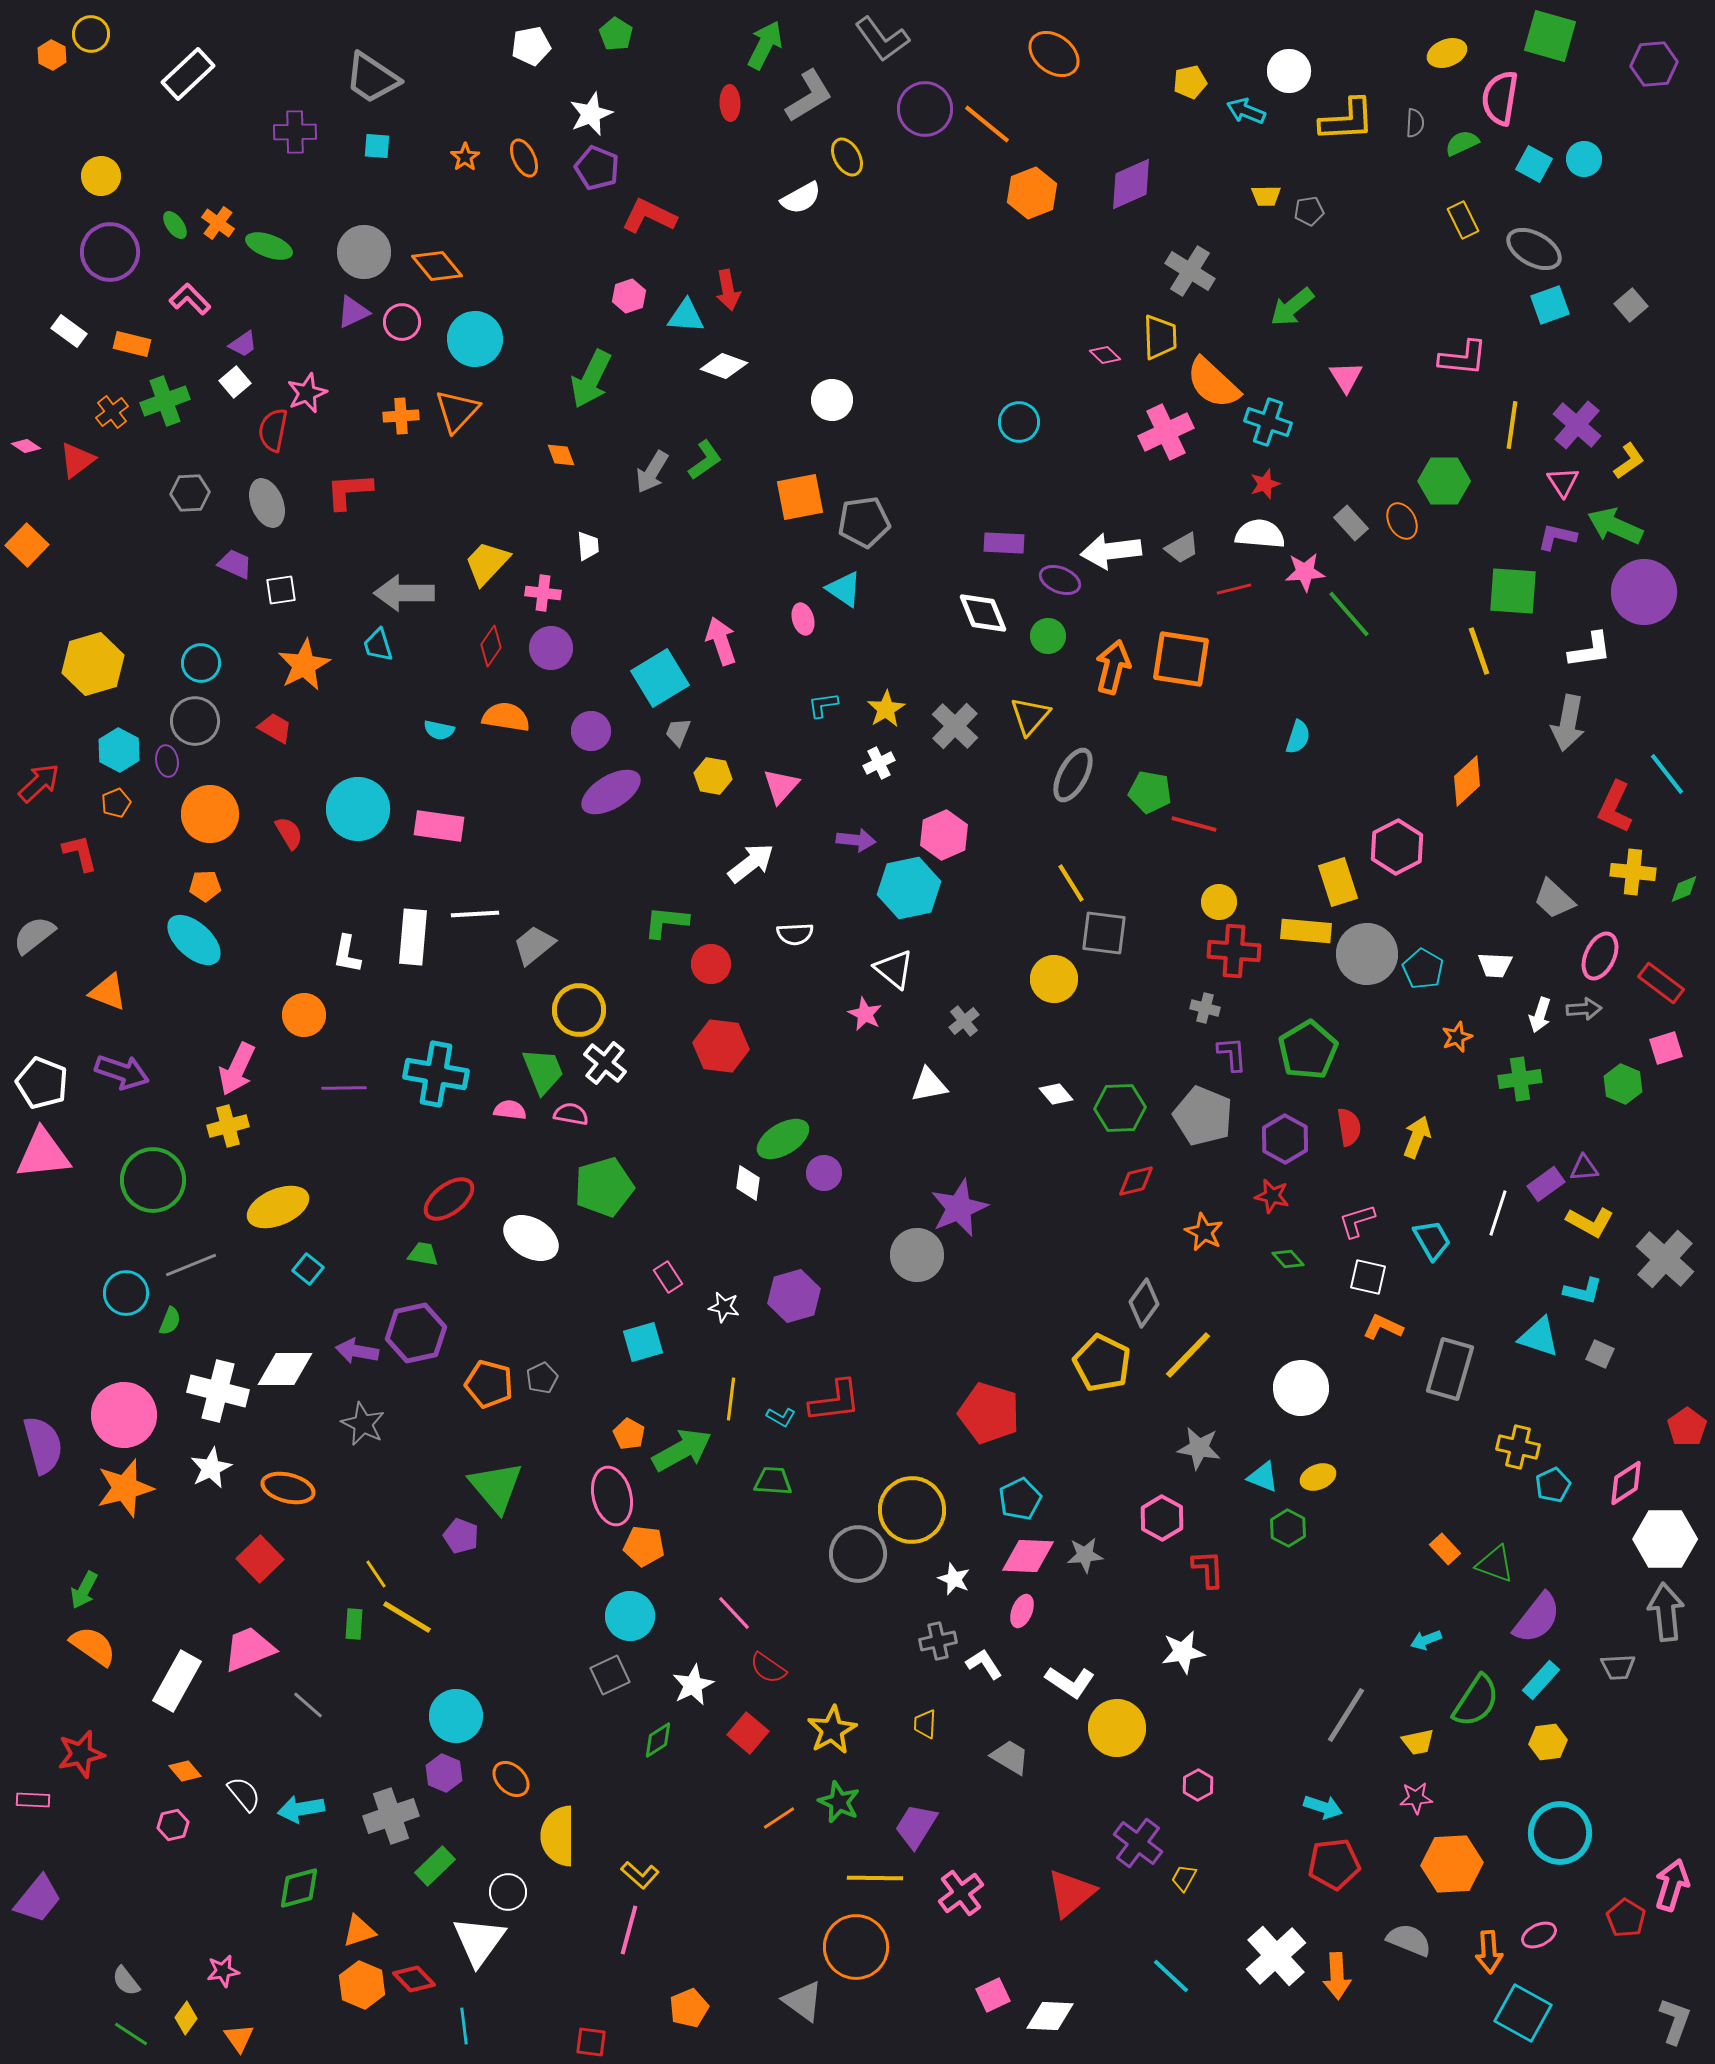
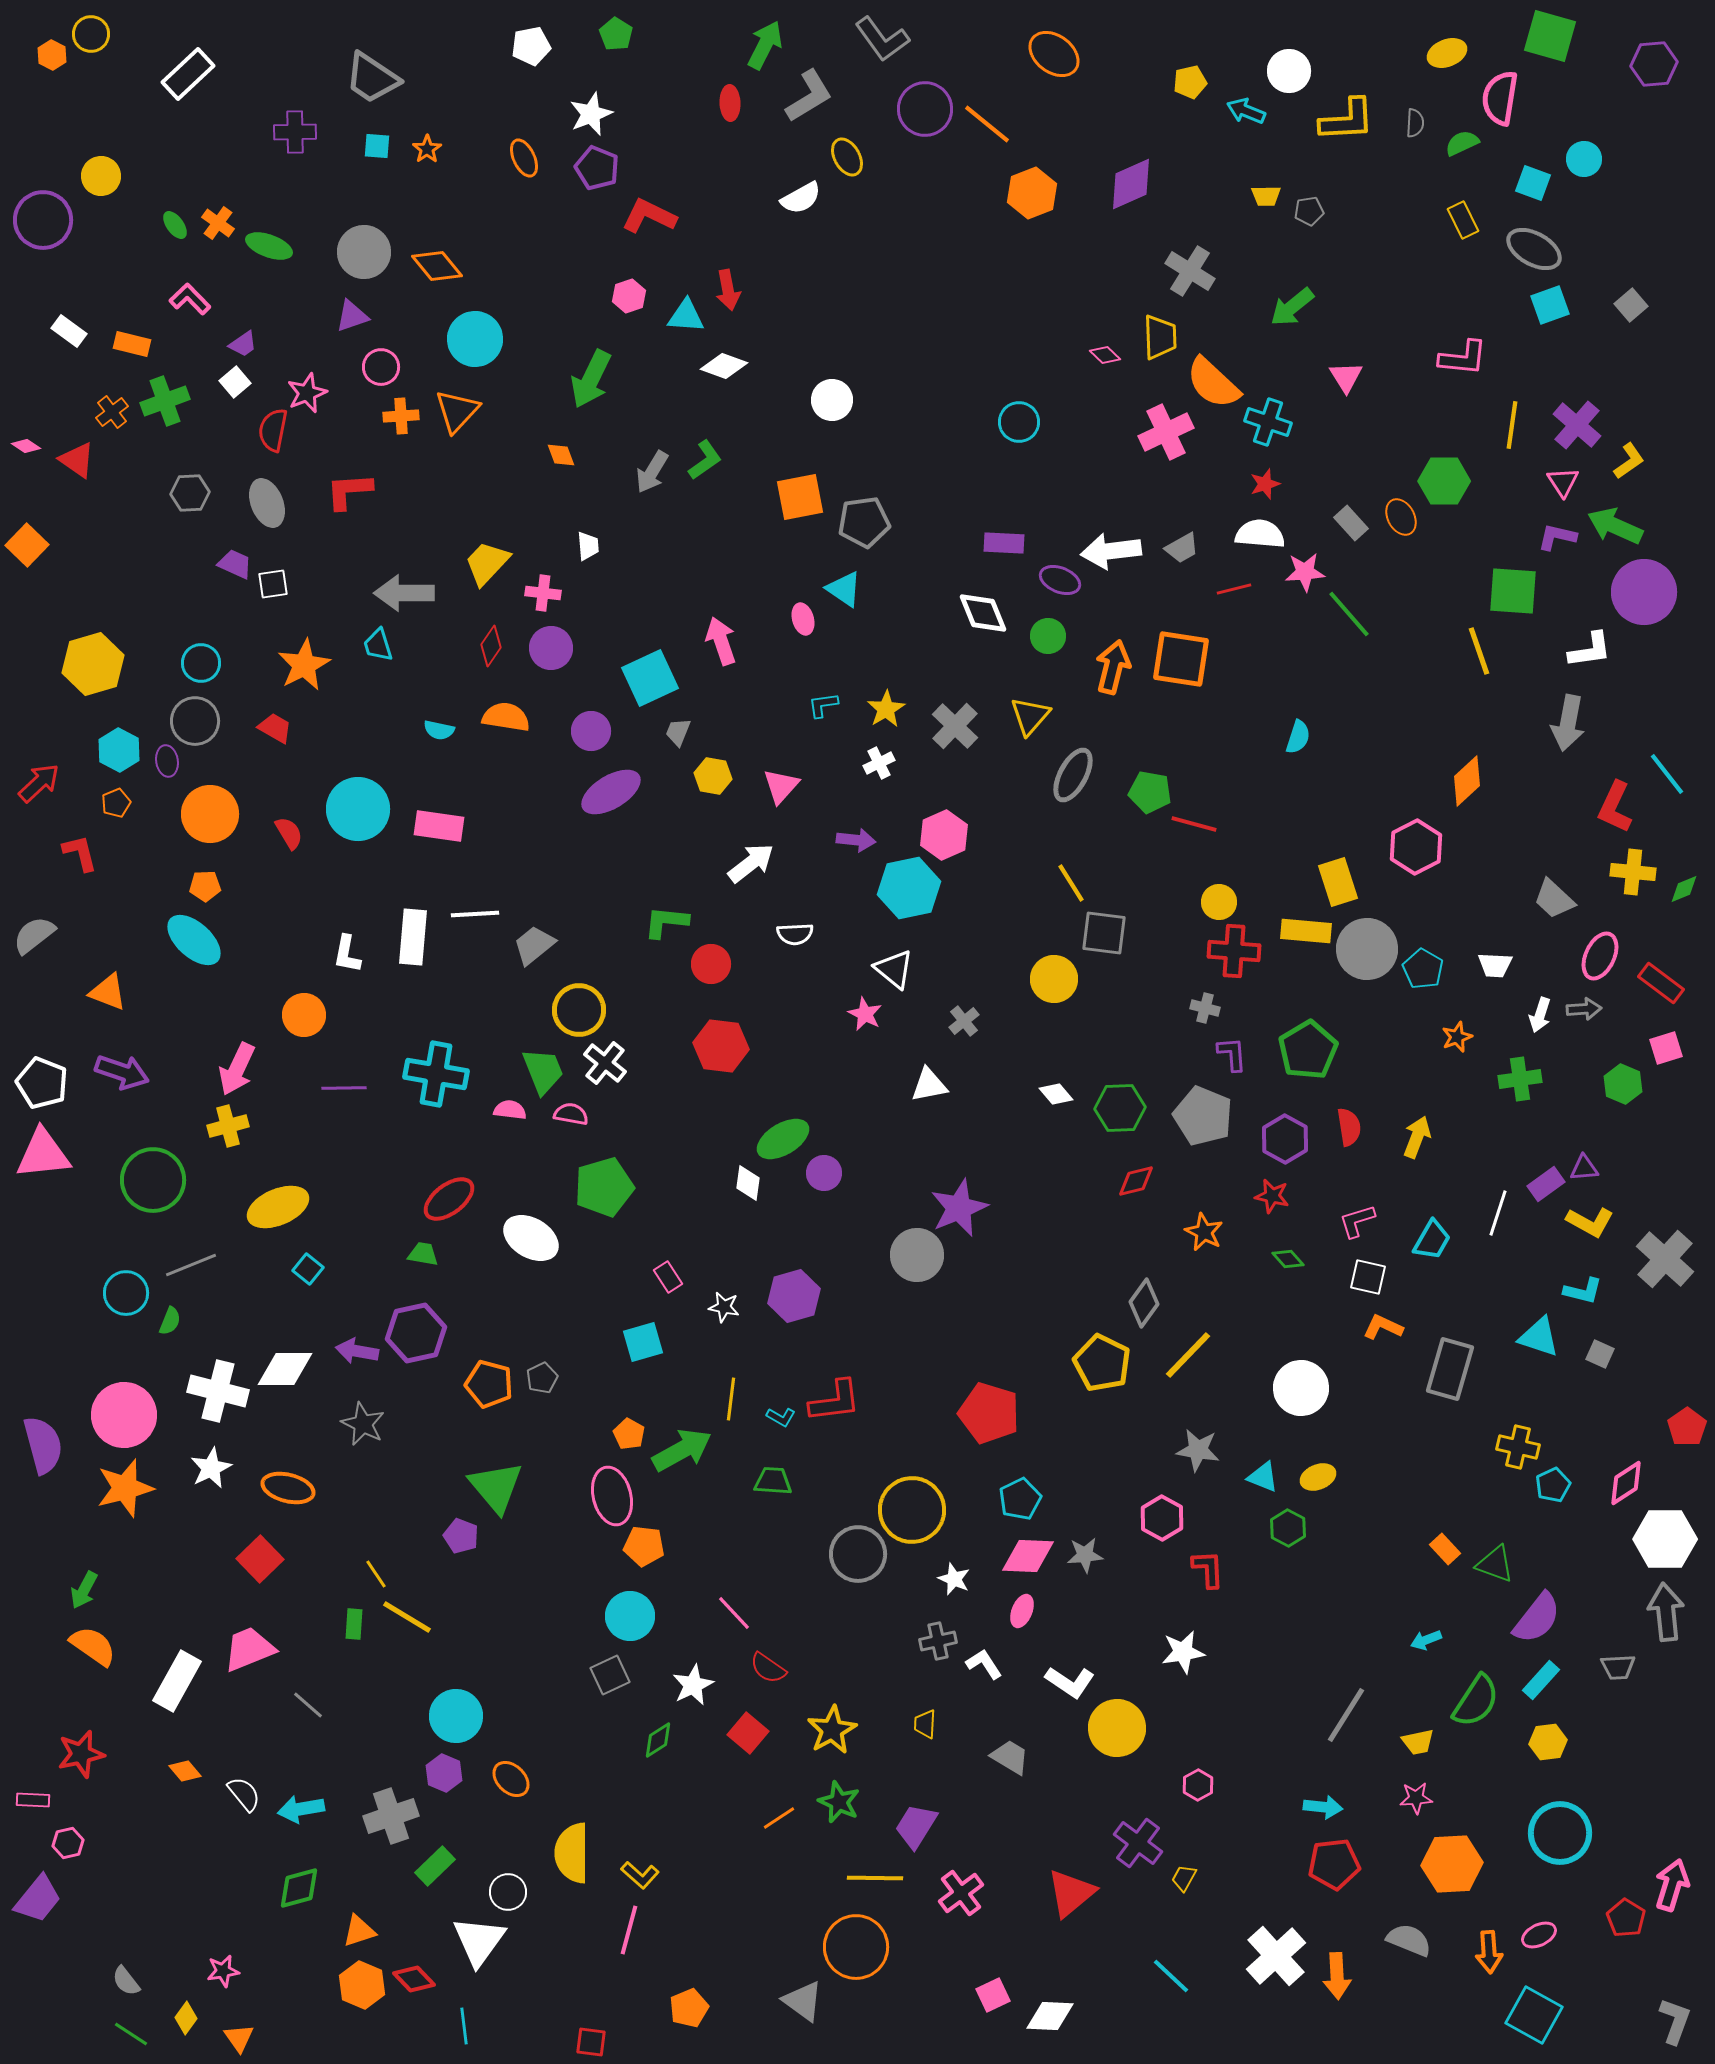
orange star at (465, 157): moved 38 px left, 8 px up
cyan square at (1534, 164): moved 1 px left, 19 px down; rotated 9 degrees counterclockwise
purple circle at (110, 252): moved 67 px left, 32 px up
purple triangle at (353, 312): moved 1 px left, 4 px down; rotated 6 degrees clockwise
pink circle at (402, 322): moved 21 px left, 45 px down
red triangle at (77, 460): rotated 48 degrees counterclockwise
orange ellipse at (1402, 521): moved 1 px left, 4 px up
white square at (281, 590): moved 8 px left, 6 px up
cyan square at (660, 678): moved 10 px left; rotated 6 degrees clockwise
pink hexagon at (1397, 847): moved 19 px right
gray circle at (1367, 954): moved 5 px up
cyan trapezoid at (1432, 1240): rotated 60 degrees clockwise
gray star at (1199, 1448): moved 1 px left, 2 px down
cyan arrow at (1323, 1807): rotated 12 degrees counterclockwise
pink hexagon at (173, 1825): moved 105 px left, 18 px down
yellow semicircle at (558, 1836): moved 14 px right, 17 px down
cyan square at (1523, 2013): moved 11 px right, 2 px down
